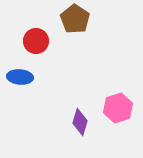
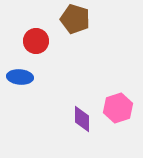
brown pentagon: rotated 16 degrees counterclockwise
purple diamond: moved 2 px right, 3 px up; rotated 16 degrees counterclockwise
